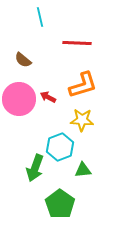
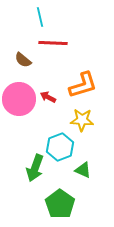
red line: moved 24 px left
green triangle: rotated 30 degrees clockwise
